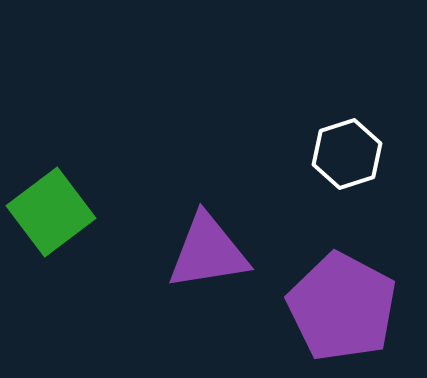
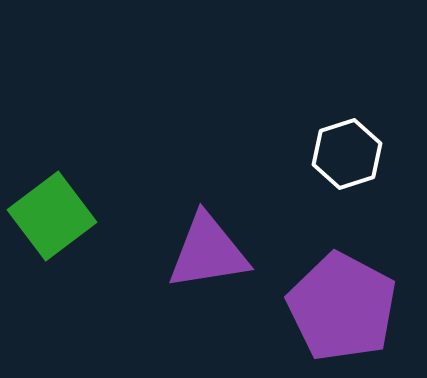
green square: moved 1 px right, 4 px down
